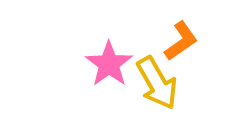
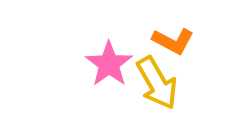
orange L-shape: moved 8 px left; rotated 63 degrees clockwise
